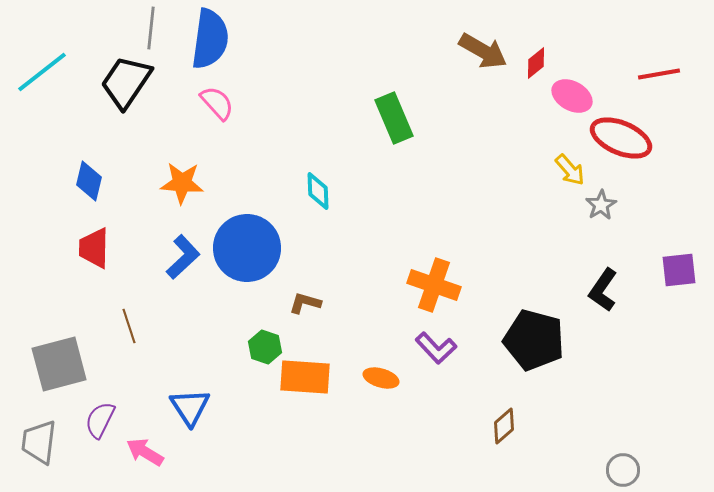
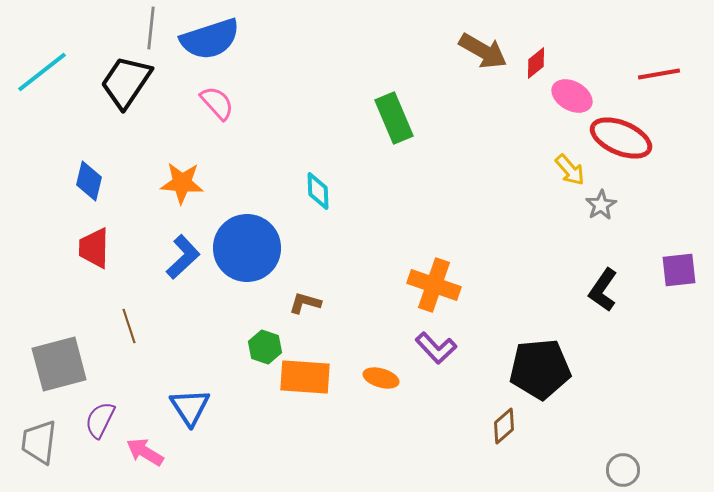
blue semicircle: rotated 64 degrees clockwise
black pentagon: moved 6 px right, 29 px down; rotated 20 degrees counterclockwise
